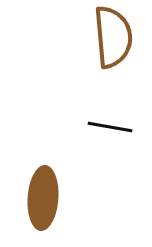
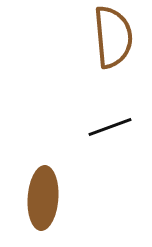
black line: rotated 30 degrees counterclockwise
